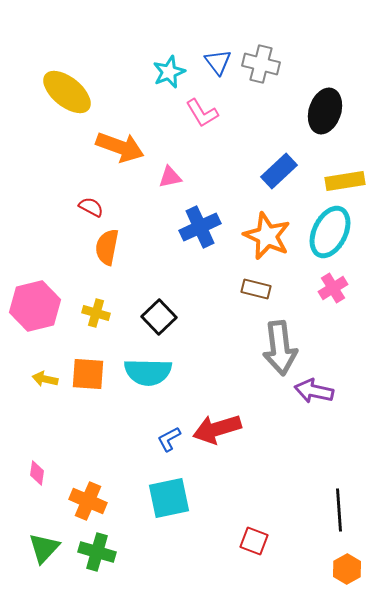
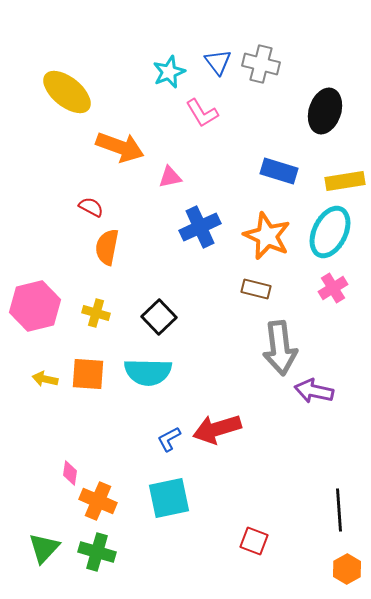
blue rectangle: rotated 60 degrees clockwise
pink diamond: moved 33 px right
orange cross: moved 10 px right
